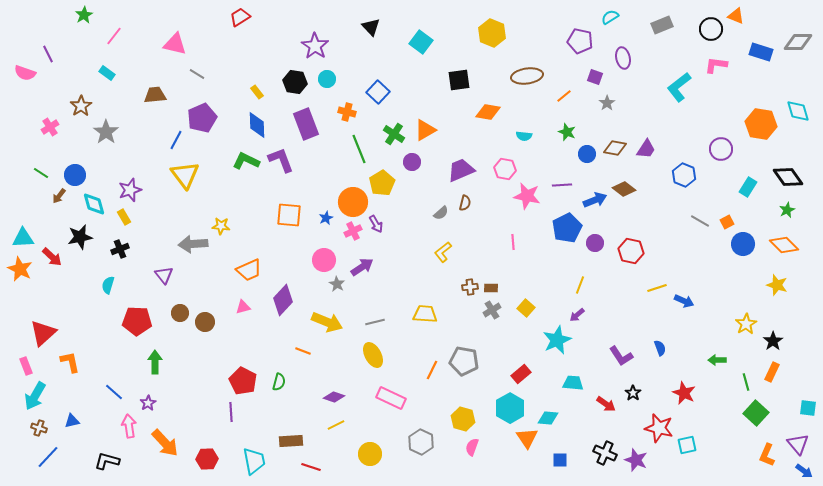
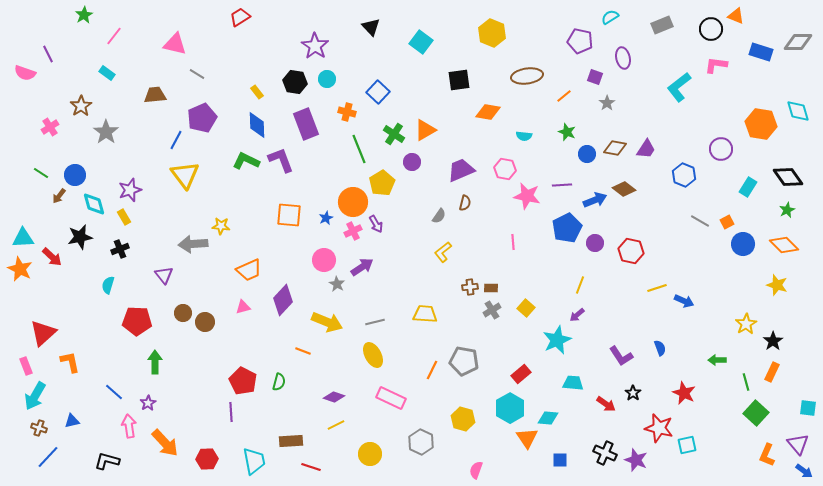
gray semicircle at (441, 213): moved 2 px left, 3 px down; rotated 14 degrees counterclockwise
brown circle at (180, 313): moved 3 px right
pink semicircle at (472, 447): moved 4 px right, 23 px down
